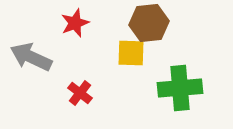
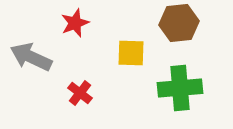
brown hexagon: moved 30 px right
